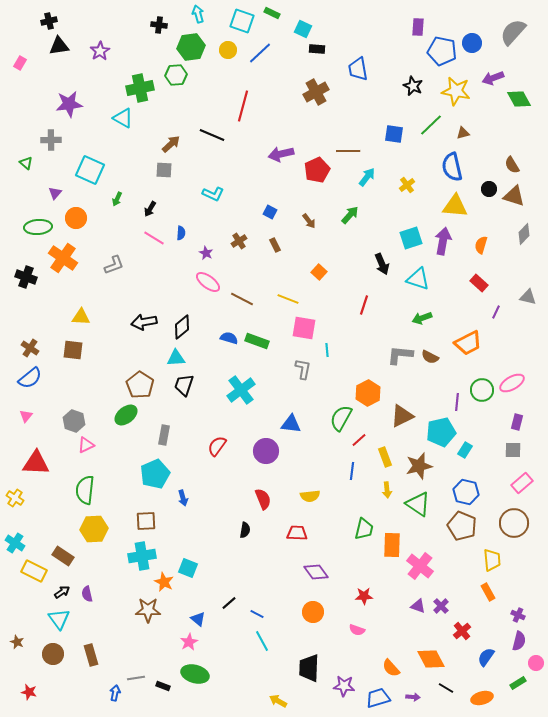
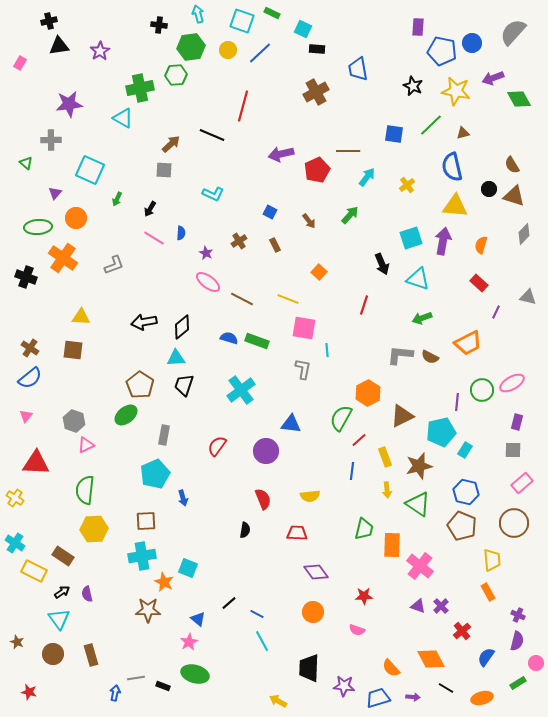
purple semicircle at (519, 641): moved 2 px left
